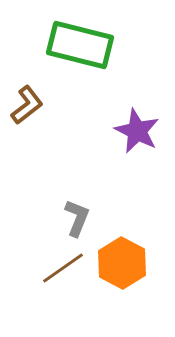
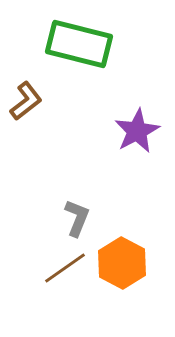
green rectangle: moved 1 px left, 1 px up
brown L-shape: moved 1 px left, 4 px up
purple star: rotated 18 degrees clockwise
brown line: moved 2 px right
